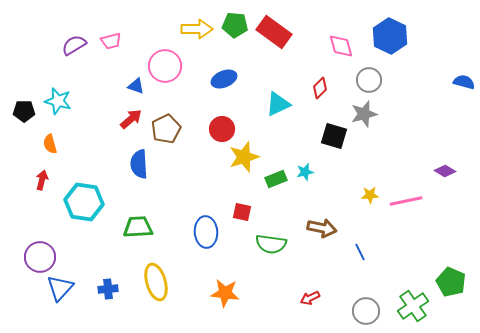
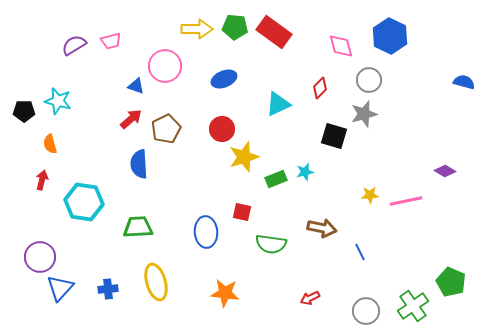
green pentagon at (235, 25): moved 2 px down
